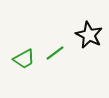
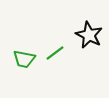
green trapezoid: rotated 40 degrees clockwise
